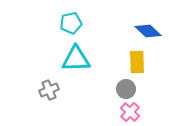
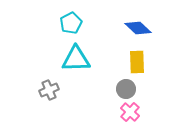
cyan pentagon: rotated 15 degrees counterclockwise
blue diamond: moved 10 px left, 3 px up
